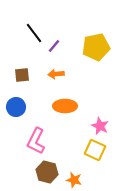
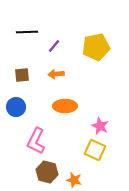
black line: moved 7 px left, 1 px up; rotated 55 degrees counterclockwise
